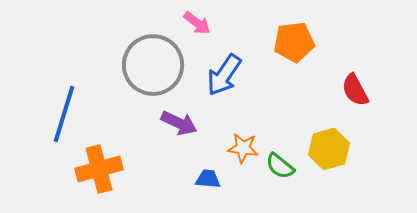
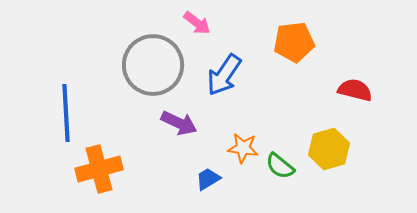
red semicircle: rotated 132 degrees clockwise
blue line: moved 2 px right, 1 px up; rotated 20 degrees counterclockwise
blue trapezoid: rotated 36 degrees counterclockwise
